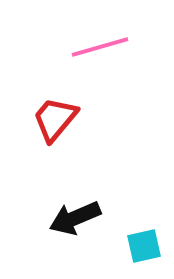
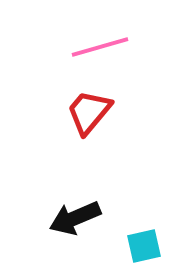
red trapezoid: moved 34 px right, 7 px up
